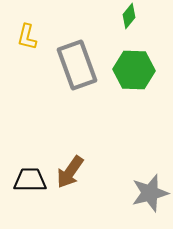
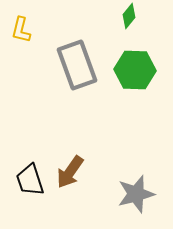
yellow L-shape: moved 6 px left, 7 px up
green hexagon: moved 1 px right
black trapezoid: rotated 108 degrees counterclockwise
gray star: moved 14 px left, 1 px down
